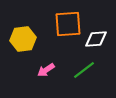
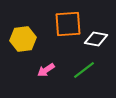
white diamond: rotated 15 degrees clockwise
